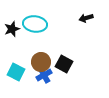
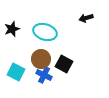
cyan ellipse: moved 10 px right, 8 px down; rotated 10 degrees clockwise
brown circle: moved 3 px up
blue cross: rotated 35 degrees counterclockwise
